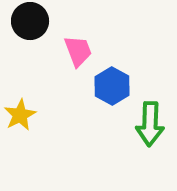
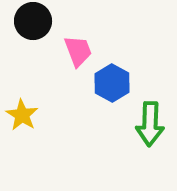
black circle: moved 3 px right
blue hexagon: moved 3 px up
yellow star: moved 2 px right; rotated 12 degrees counterclockwise
